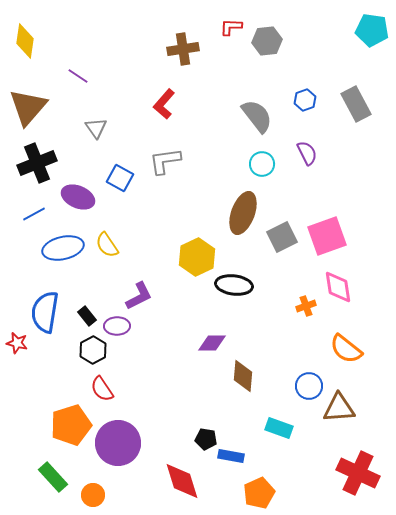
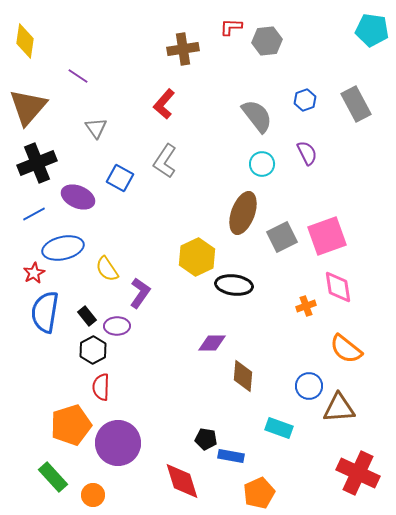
gray L-shape at (165, 161): rotated 48 degrees counterclockwise
yellow semicircle at (107, 245): moved 24 px down
purple L-shape at (139, 296): moved 1 px right, 3 px up; rotated 28 degrees counterclockwise
red star at (17, 343): moved 17 px right, 70 px up; rotated 30 degrees clockwise
red semicircle at (102, 389): moved 1 px left, 2 px up; rotated 36 degrees clockwise
